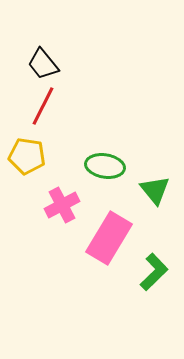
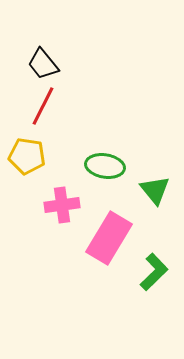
pink cross: rotated 20 degrees clockwise
